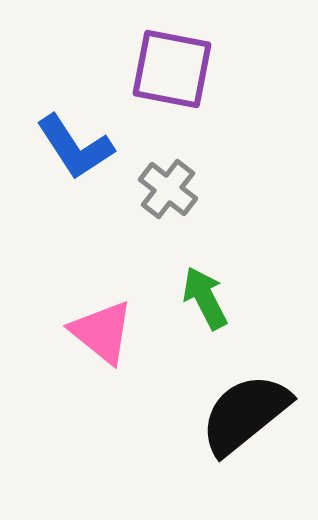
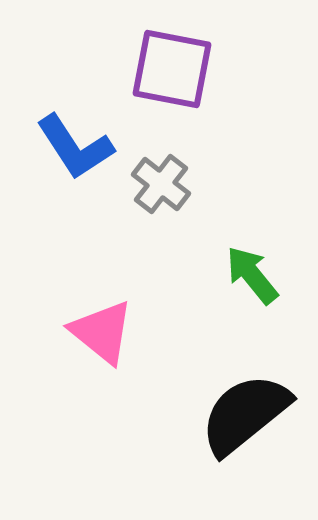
gray cross: moved 7 px left, 5 px up
green arrow: moved 47 px right, 23 px up; rotated 12 degrees counterclockwise
